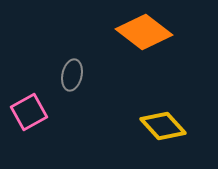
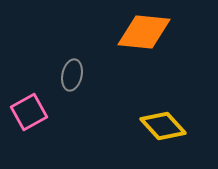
orange diamond: rotated 32 degrees counterclockwise
